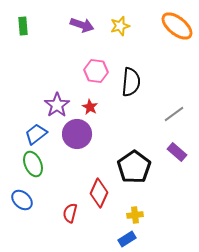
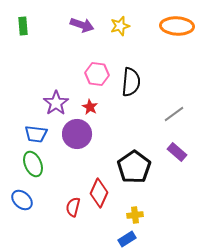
orange ellipse: rotated 36 degrees counterclockwise
pink hexagon: moved 1 px right, 3 px down
purple star: moved 1 px left, 2 px up
blue trapezoid: rotated 135 degrees counterclockwise
red semicircle: moved 3 px right, 6 px up
